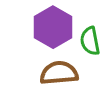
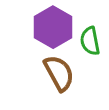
brown semicircle: rotated 66 degrees clockwise
